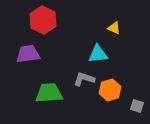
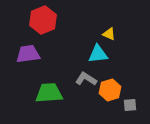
red hexagon: rotated 12 degrees clockwise
yellow triangle: moved 5 px left, 6 px down
gray L-shape: moved 2 px right; rotated 15 degrees clockwise
gray square: moved 7 px left, 1 px up; rotated 24 degrees counterclockwise
